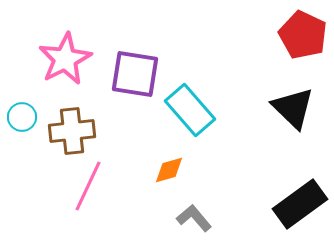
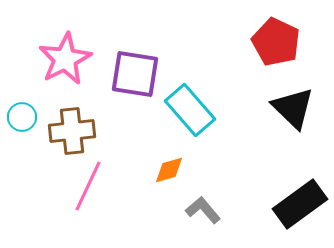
red pentagon: moved 27 px left, 7 px down
gray L-shape: moved 9 px right, 8 px up
